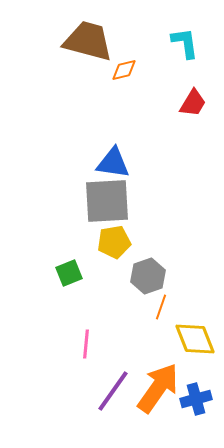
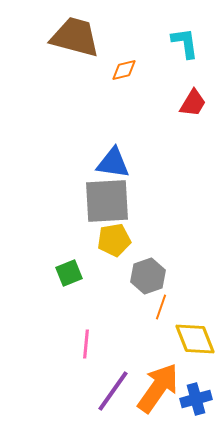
brown trapezoid: moved 13 px left, 4 px up
yellow pentagon: moved 2 px up
